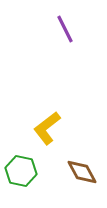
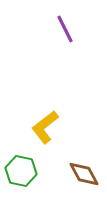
yellow L-shape: moved 2 px left, 1 px up
brown diamond: moved 2 px right, 2 px down
